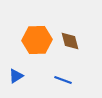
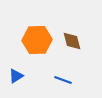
brown diamond: moved 2 px right
